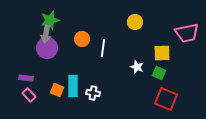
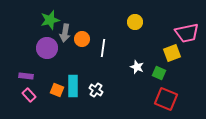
gray arrow: moved 19 px right, 1 px up
yellow square: moved 10 px right; rotated 18 degrees counterclockwise
purple rectangle: moved 2 px up
white cross: moved 3 px right, 3 px up; rotated 24 degrees clockwise
